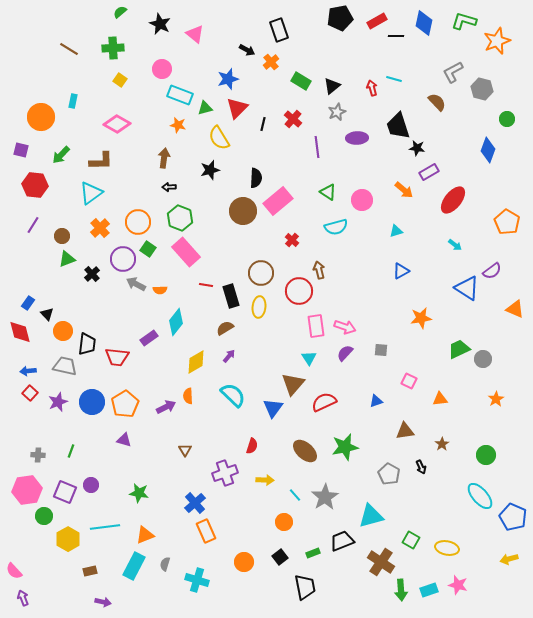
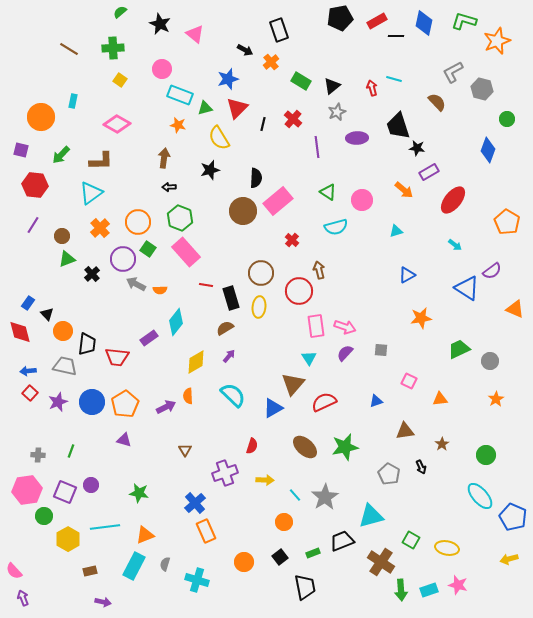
black arrow at (247, 50): moved 2 px left
blue triangle at (401, 271): moved 6 px right, 4 px down
black rectangle at (231, 296): moved 2 px down
gray circle at (483, 359): moved 7 px right, 2 px down
blue triangle at (273, 408): rotated 25 degrees clockwise
brown ellipse at (305, 451): moved 4 px up
